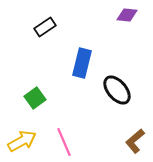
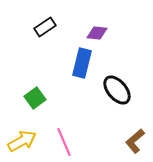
purple diamond: moved 30 px left, 18 px down
